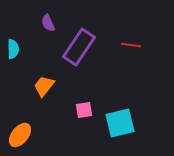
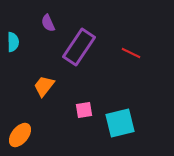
red line: moved 8 px down; rotated 18 degrees clockwise
cyan semicircle: moved 7 px up
